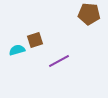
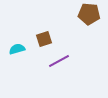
brown square: moved 9 px right, 1 px up
cyan semicircle: moved 1 px up
